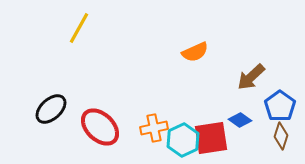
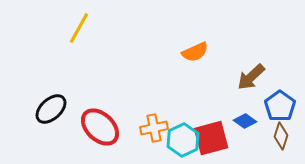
blue diamond: moved 5 px right, 1 px down
red square: rotated 6 degrees counterclockwise
